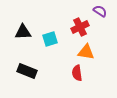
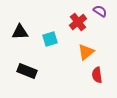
red cross: moved 2 px left, 5 px up; rotated 12 degrees counterclockwise
black triangle: moved 3 px left
orange triangle: rotated 48 degrees counterclockwise
red semicircle: moved 20 px right, 2 px down
